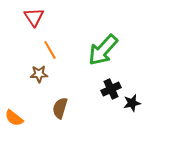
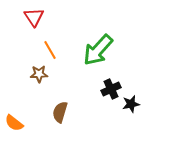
green arrow: moved 5 px left
black star: moved 1 px left, 1 px down
brown semicircle: moved 4 px down
orange semicircle: moved 5 px down
